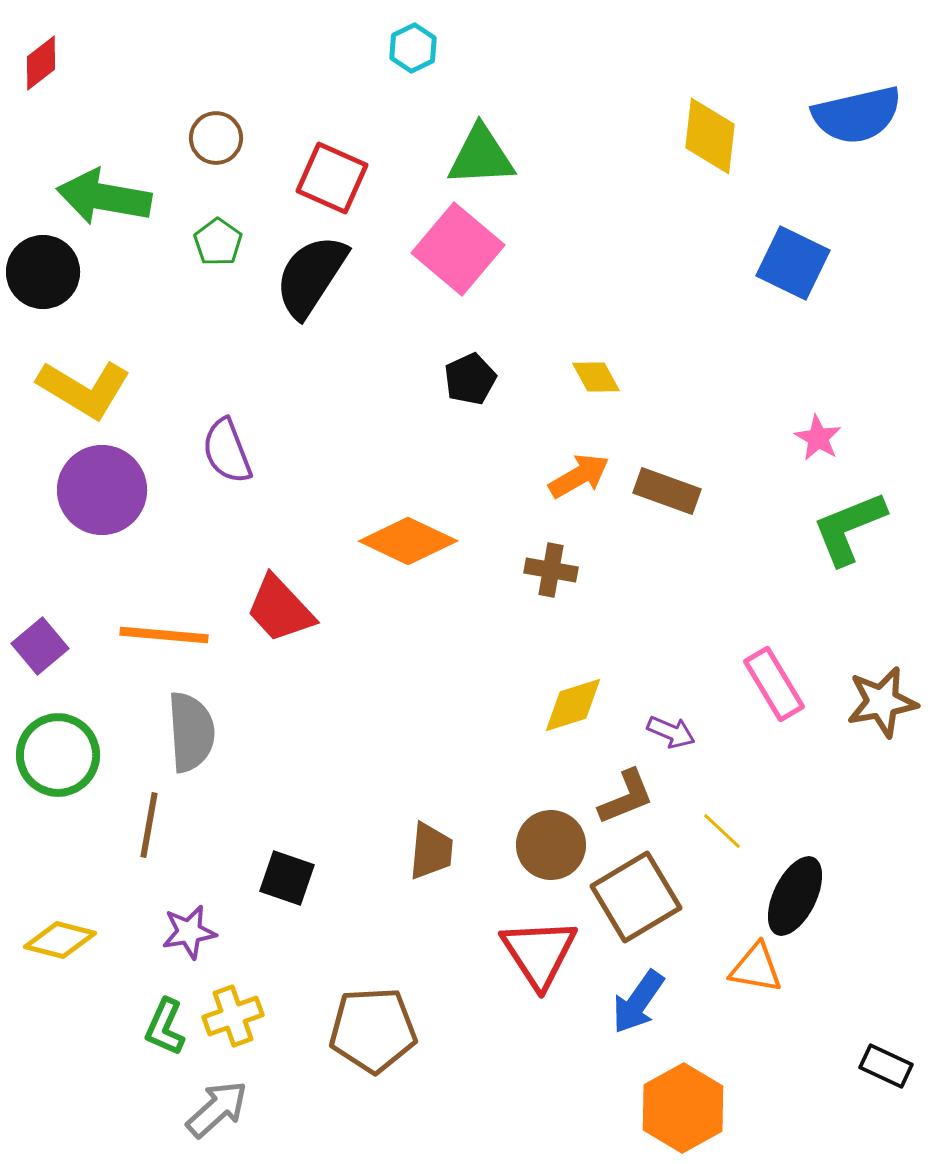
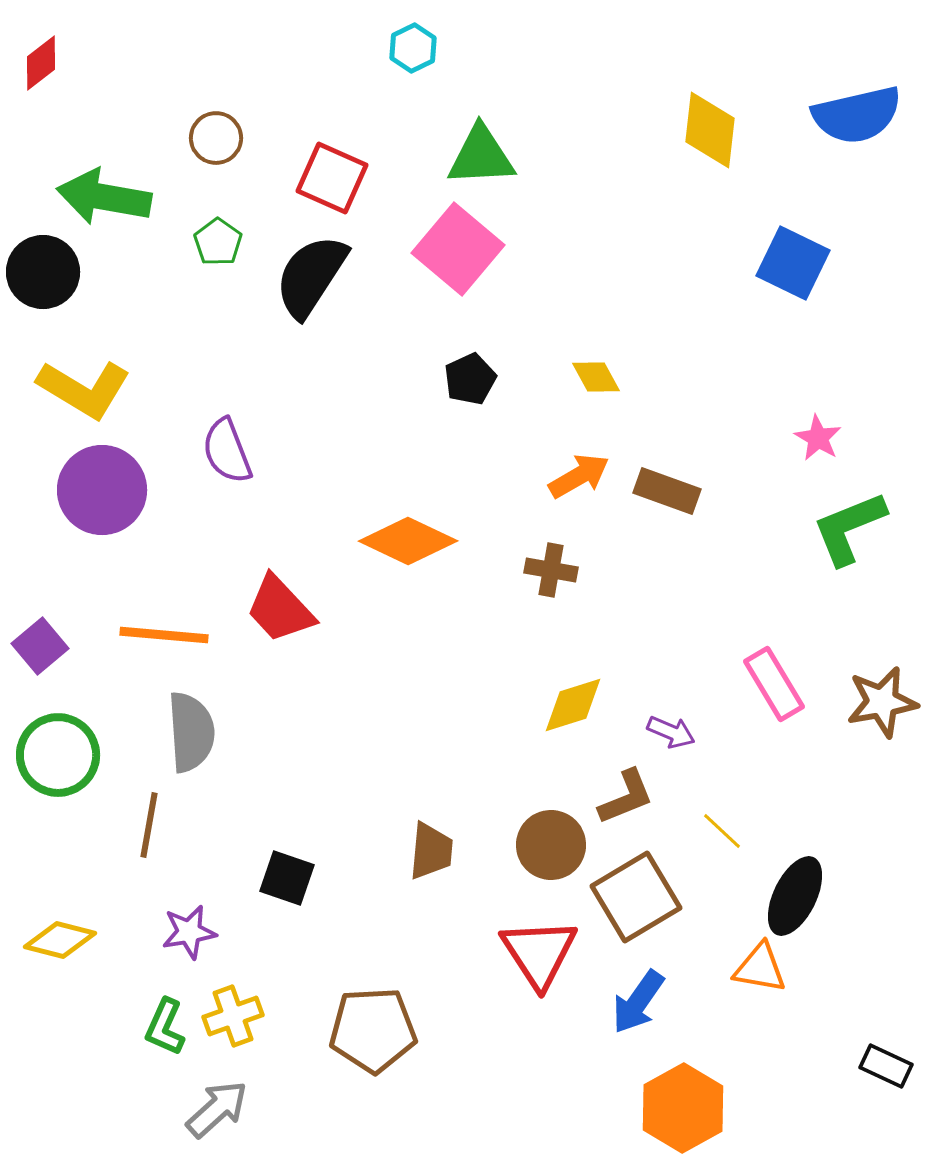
yellow diamond at (710, 136): moved 6 px up
orange triangle at (756, 968): moved 4 px right
